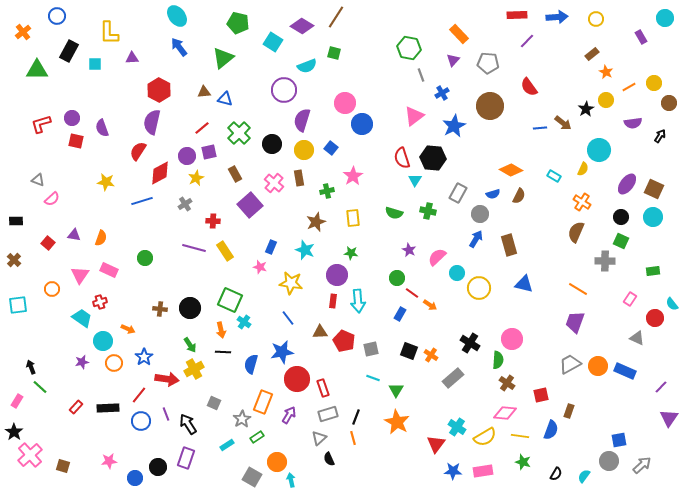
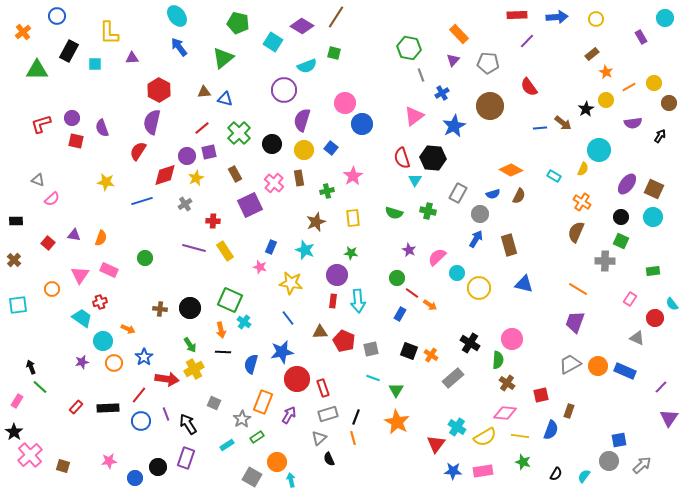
red diamond at (160, 173): moved 5 px right, 2 px down; rotated 10 degrees clockwise
purple square at (250, 205): rotated 15 degrees clockwise
